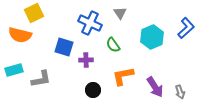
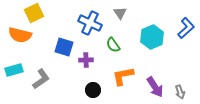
gray L-shape: rotated 25 degrees counterclockwise
